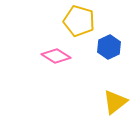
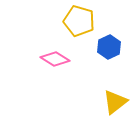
pink diamond: moved 1 px left, 3 px down
